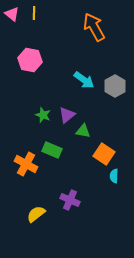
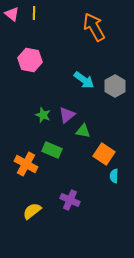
yellow semicircle: moved 4 px left, 3 px up
